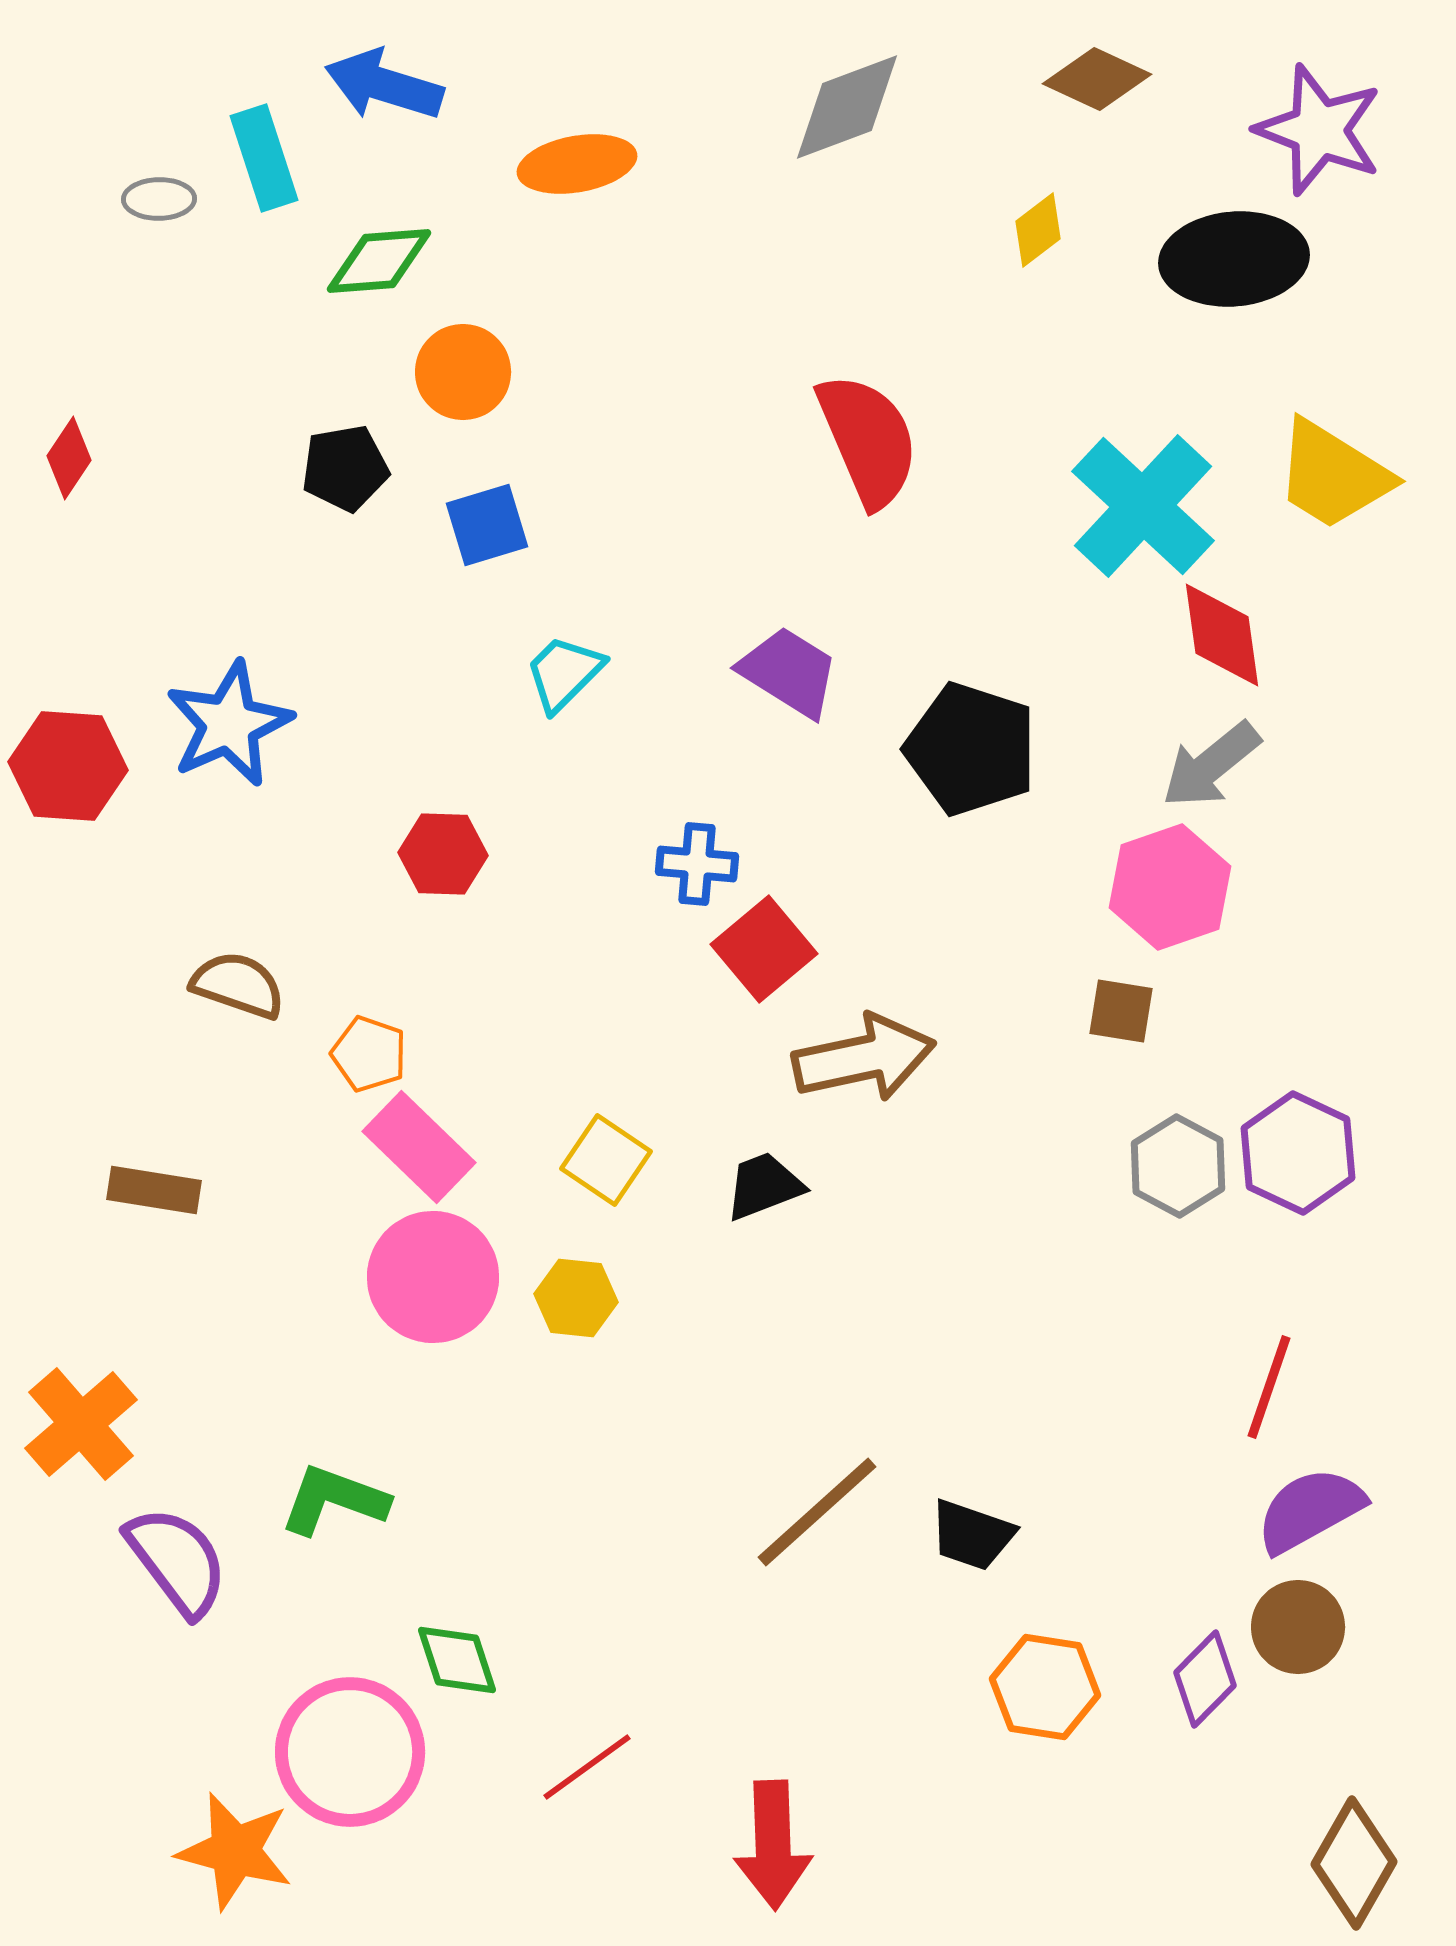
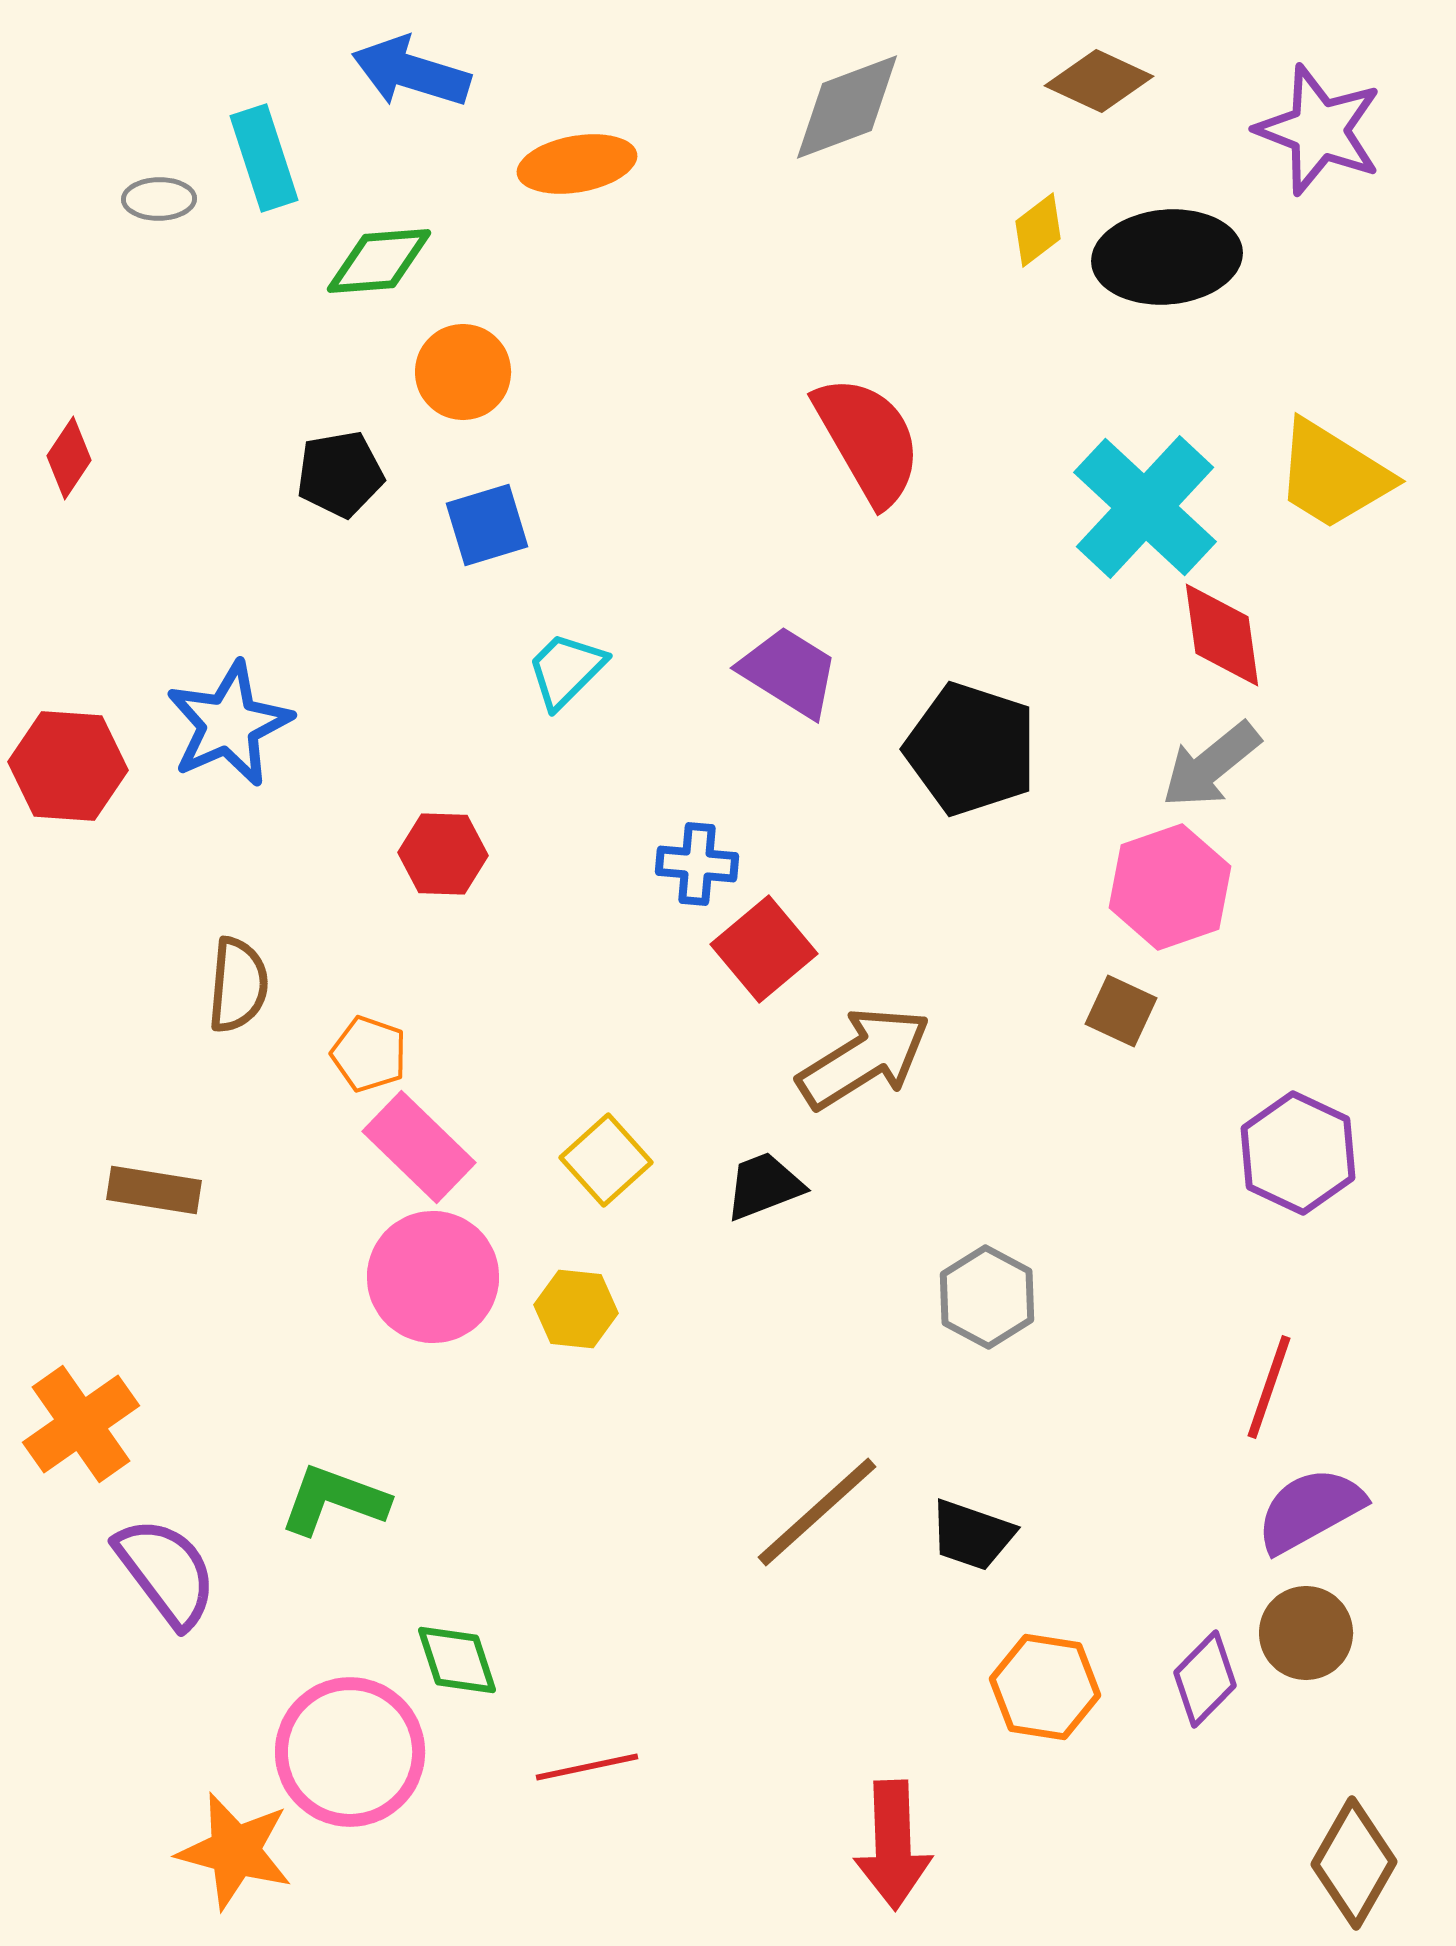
brown diamond at (1097, 79): moved 2 px right, 2 px down
blue arrow at (384, 85): moved 27 px right, 13 px up
black ellipse at (1234, 259): moved 67 px left, 2 px up
red semicircle at (868, 440): rotated 7 degrees counterclockwise
black pentagon at (345, 468): moved 5 px left, 6 px down
cyan cross at (1143, 506): moved 2 px right, 1 px down
cyan trapezoid at (564, 673): moved 2 px right, 3 px up
brown semicircle at (238, 985): rotated 76 degrees clockwise
brown square at (1121, 1011): rotated 16 degrees clockwise
brown arrow at (864, 1058): rotated 20 degrees counterclockwise
yellow square at (606, 1160): rotated 14 degrees clockwise
gray hexagon at (1178, 1166): moved 191 px left, 131 px down
yellow hexagon at (576, 1298): moved 11 px down
orange cross at (81, 1424): rotated 6 degrees clockwise
purple semicircle at (177, 1561): moved 11 px left, 11 px down
brown circle at (1298, 1627): moved 8 px right, 6 px down
red line at (587, 1767): rotated 24 degrees clockwise
red arrow at (773, 1845): moved 120 px right
